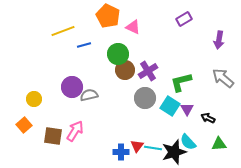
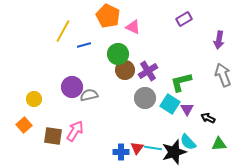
yellow line: rotated 40 degrees counterclockwise
gray arrow: moved 3 px up; rotated 30 degrees clockwise
cyan square: moved 2 px up
red triangle: moved 2 px down
